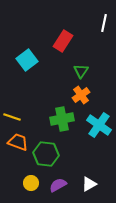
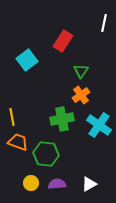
yellow line: rotated 60 degrees clockwise
purple semicircle: moved 1 px left, 1 px up; rotated 24 degrees clockwise
